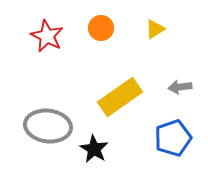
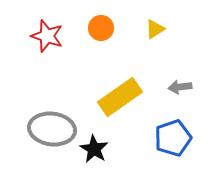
red star: rotated 8 degrees counterclockwise
gray ellipse: moved 4 px right, 3 px down
